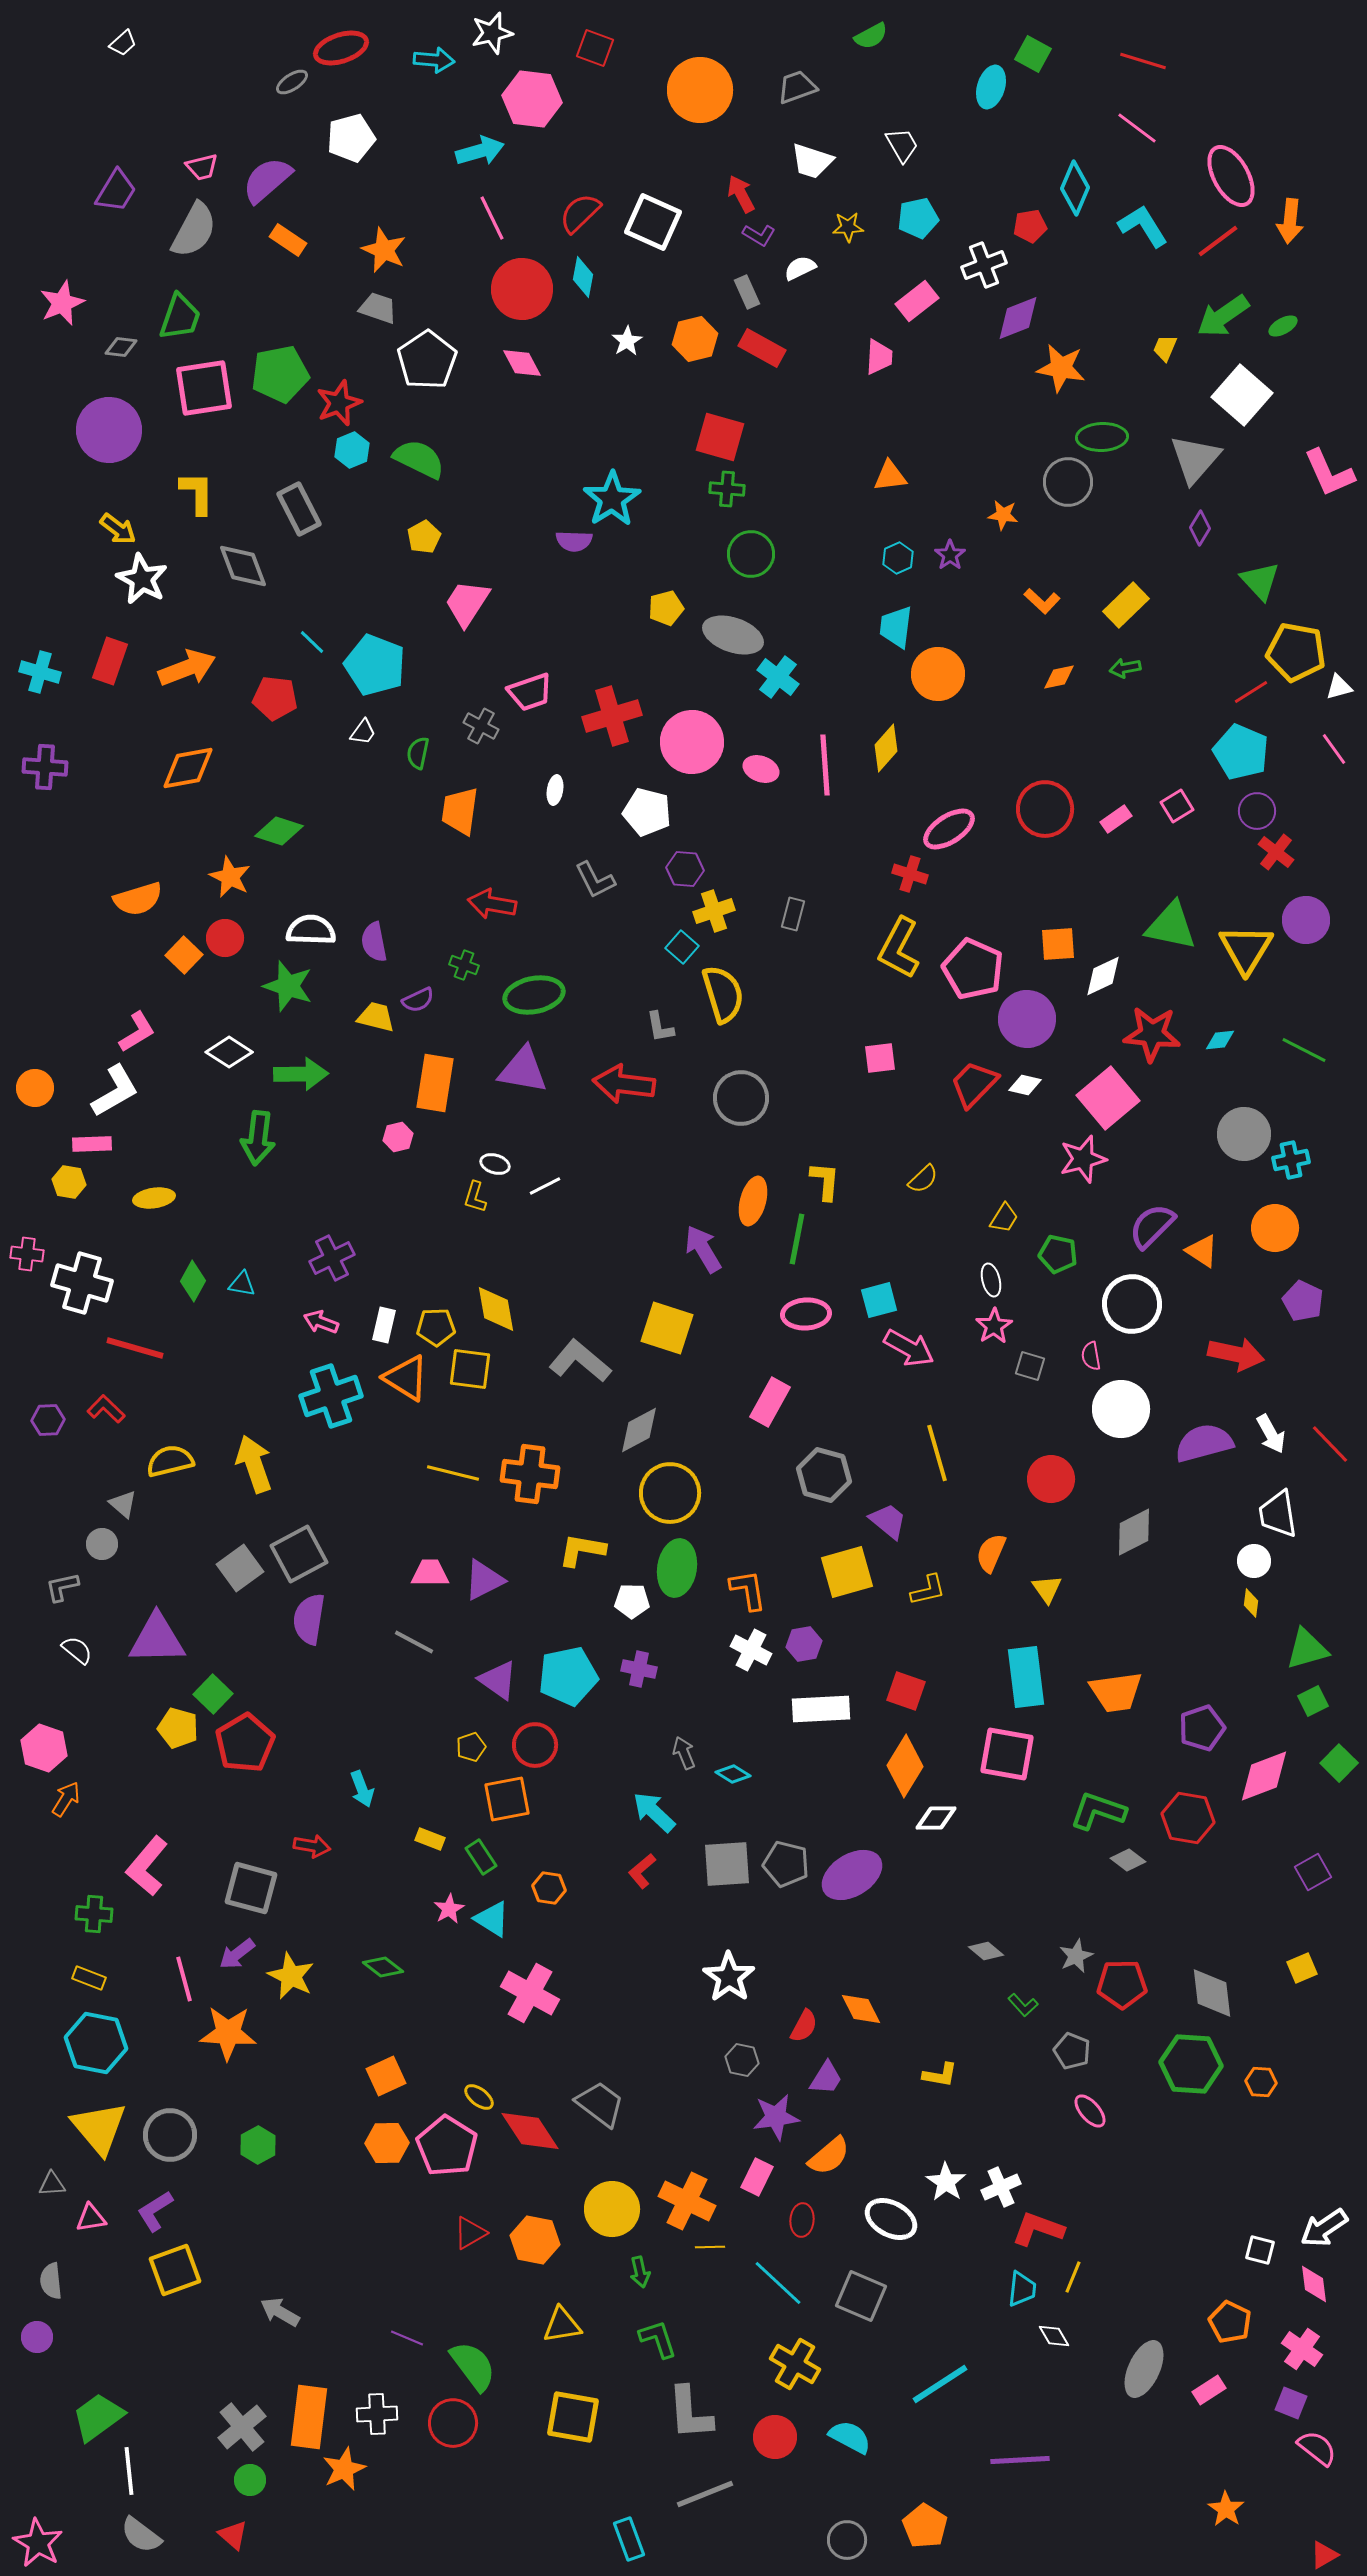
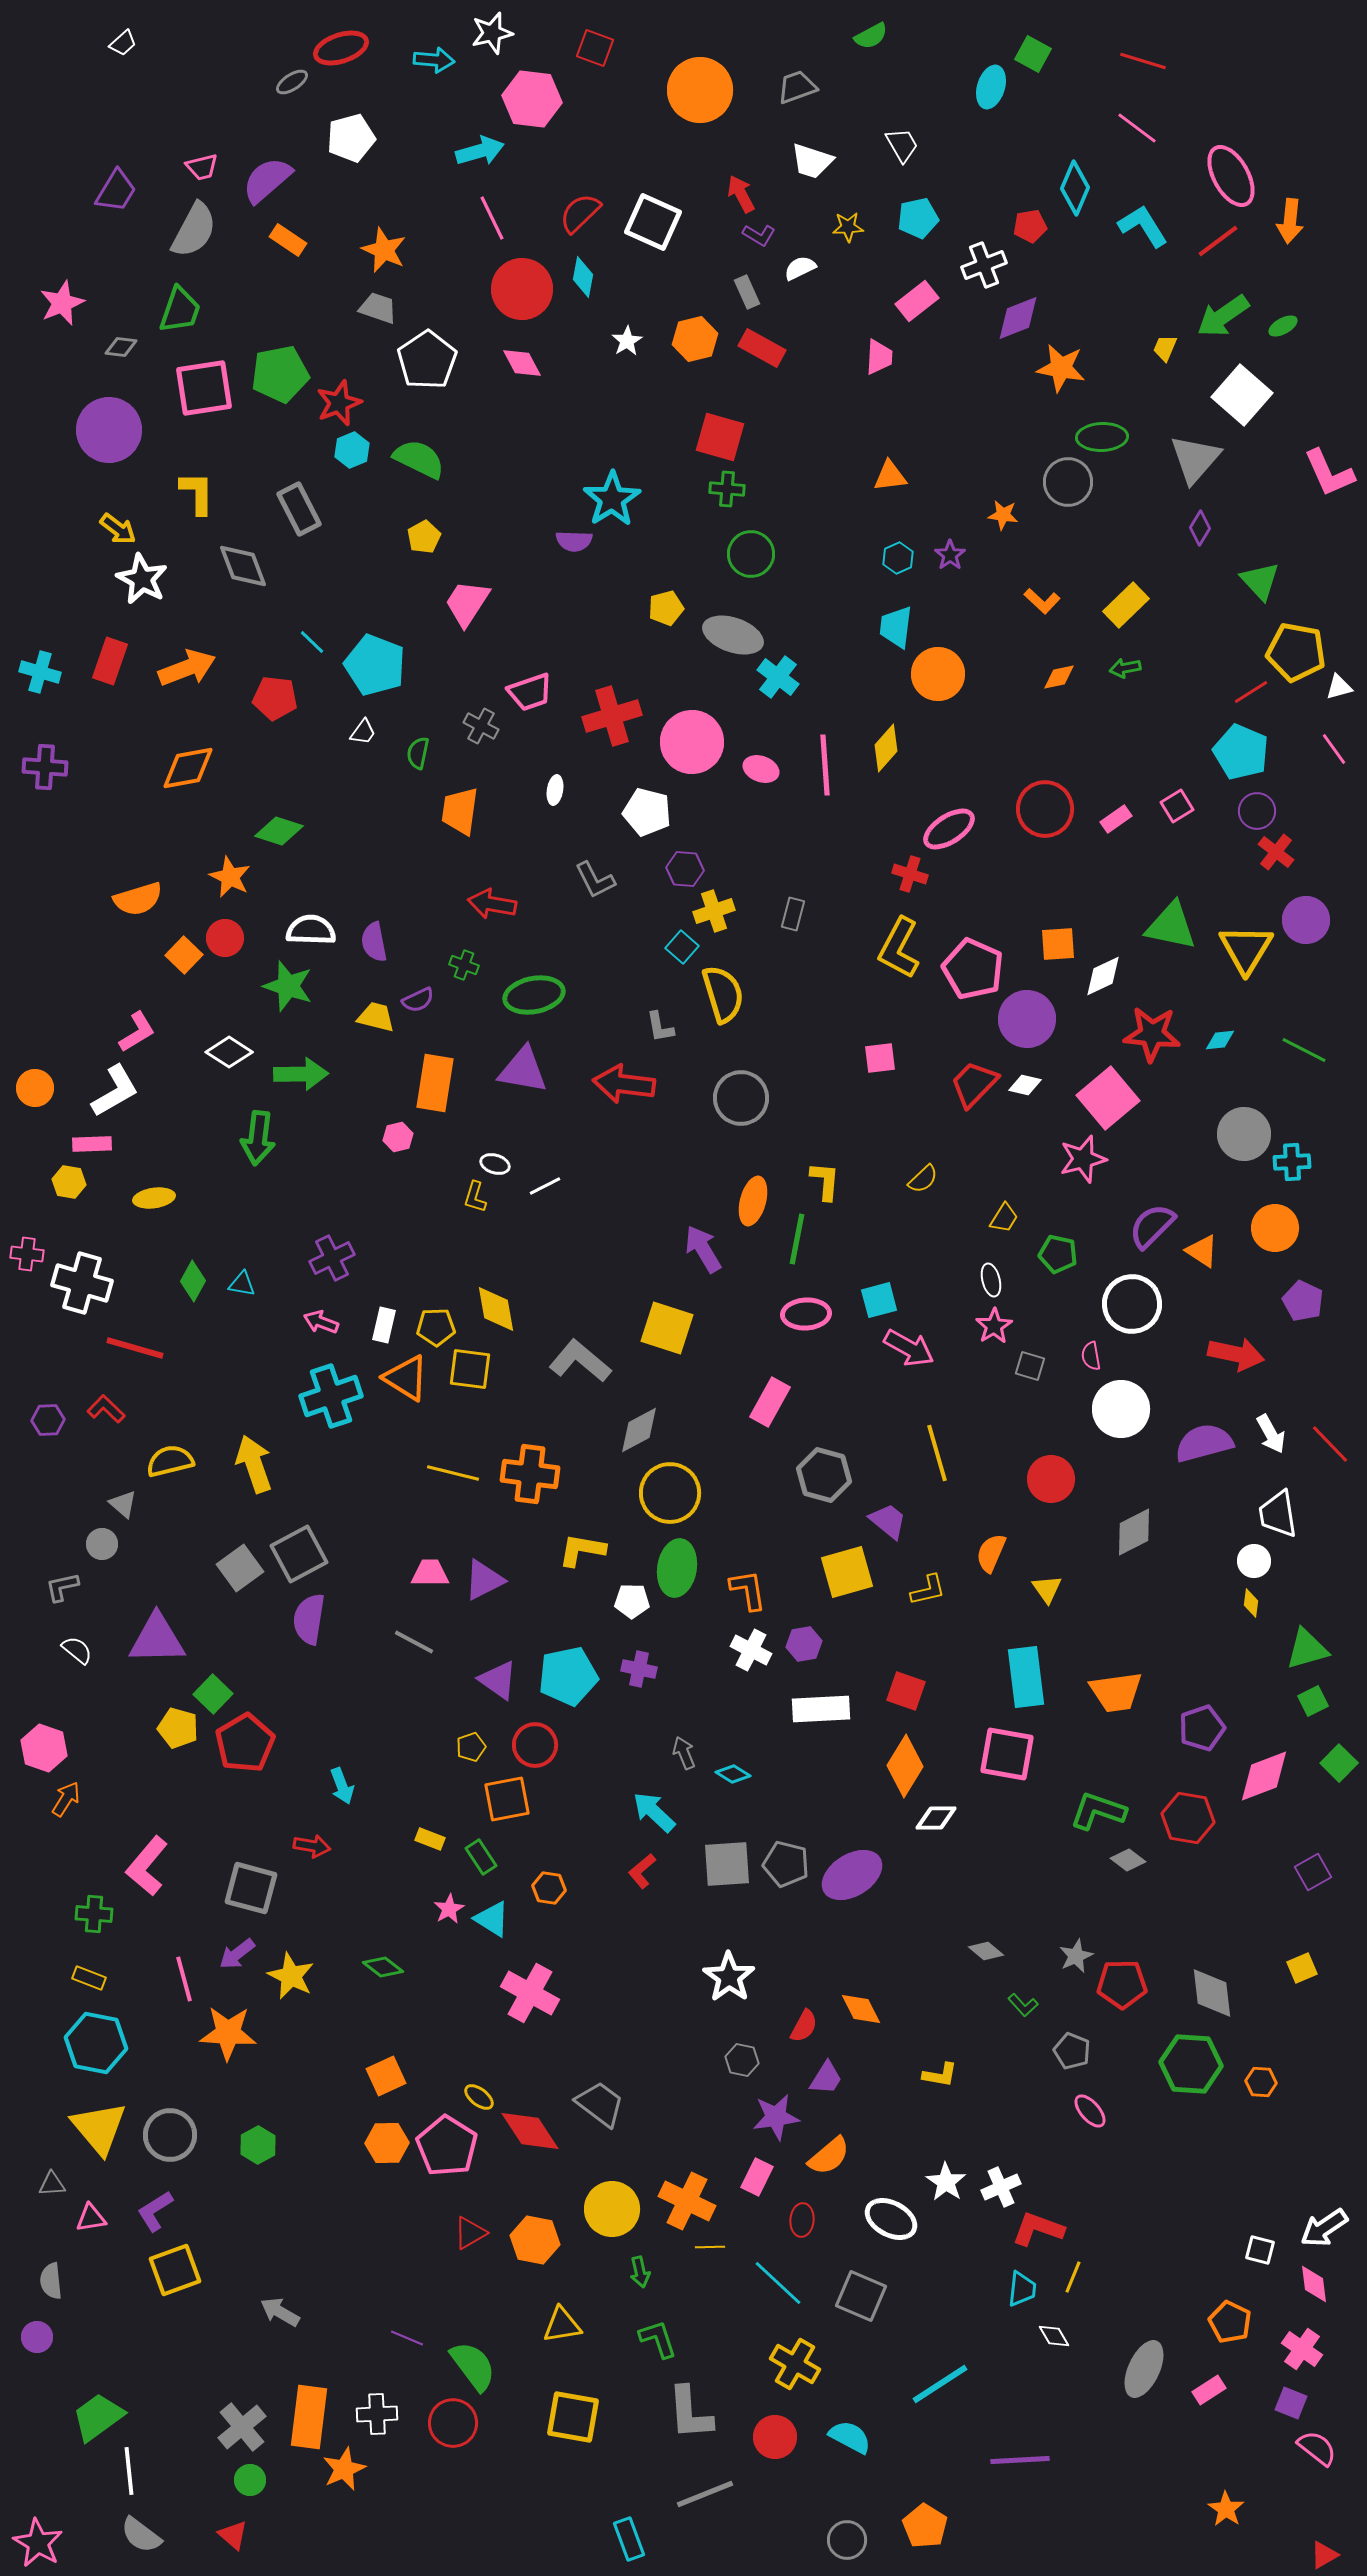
green trapezoid at (180, 317): moved 7 px up
cyan cross at (1291, 1160): moved 1 px right, 2 px down; rotated 9 degrees clockwise
cyan arrow at (362, 1789): moved 20 px left, 3 px up
